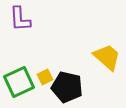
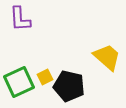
black pentagon: moved 2 px right, 1 px up
